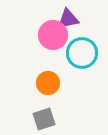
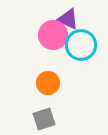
purple triangle: rotated 35 degrees clockwise
cyan circle: moved 1 px left, 8 px up
